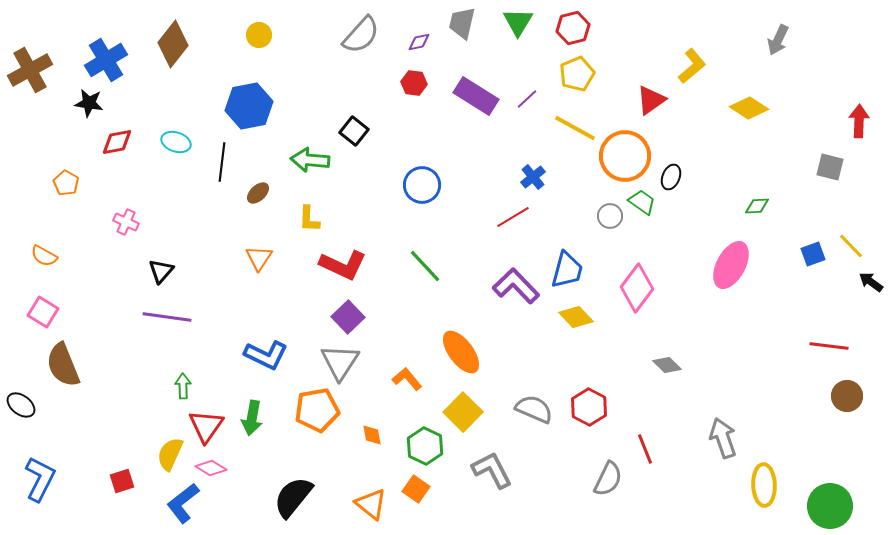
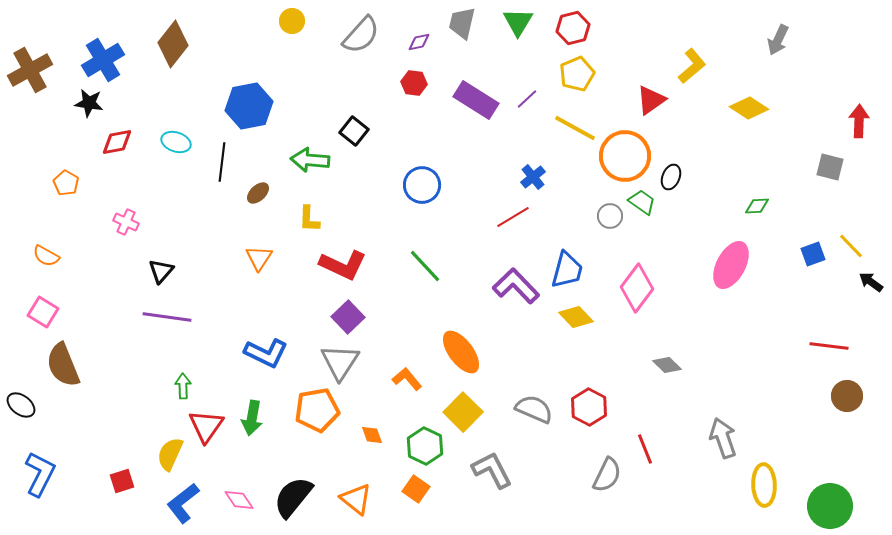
yellow circle at (259, 35): moved 33 px right, 14 px up
blue cross at (106, 60): moved 3 px left
purple rectangle at (476, 96): moved 4 px down
orange semicircle at (44, 256): moved 2 px right
blue L-shape at (266, 355): moved 2 px up
orange diamond at (372, 435): rotated 10 degrees counterclockwise
pink diamond at (211, 468): moved 28 px right, 32 px down; rotated 24 degrees clockwise
blue L-shape at (40, 479): moved 5 px up
gray semicircle at (608, 479): moved 1 px left, 4 px up
orange triangle at (371, 504): moved 15 px left, 5 px up
